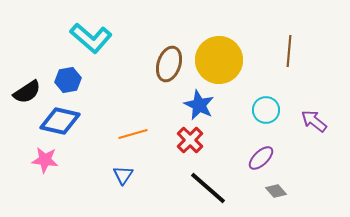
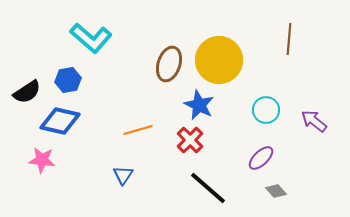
brown line: moved 12 px up
orange line: moved 5 px right, 4 px up
pink star: moved 3 px left
